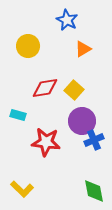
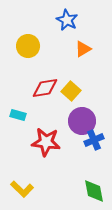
yellow square: moved 3 px left, 1 px down
